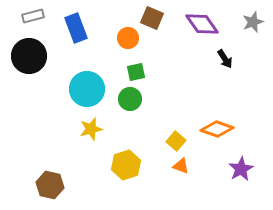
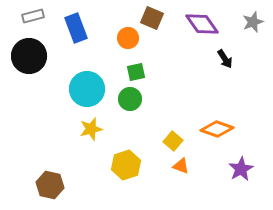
yellow square: moved 3 px left
